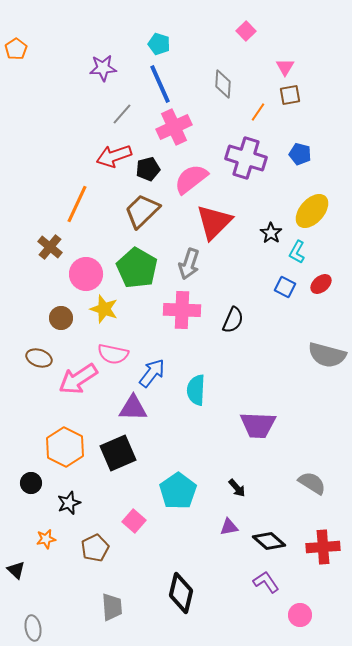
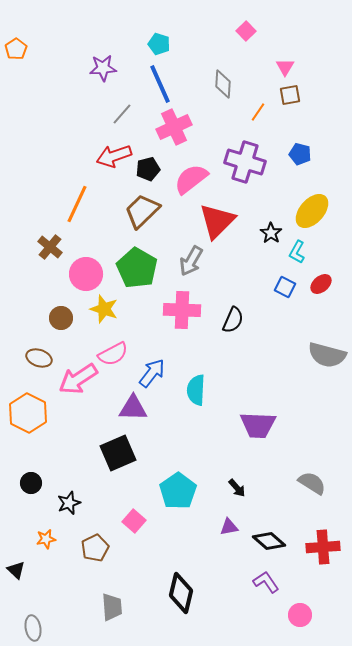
purple cross at (246, 158): moved 1 px left, 4 px down
red triangle at (214, 222): moved 3 px right, 1 px up
gray arrow at (189, 264): moved 2 px right, 3 px up; rotated 12 degrees clockwise
pink semicircle at (113, 354): rotated 40 degrees counterclockwise
orange hexagon at (65, 447): moved 37 px left, 34 px up
